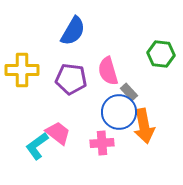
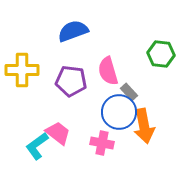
blue semicircle: rotated 140 degrees counterclockwise
purple pentagon: moved 2 px down
pink cross: rotated 15 degrees clockwise
